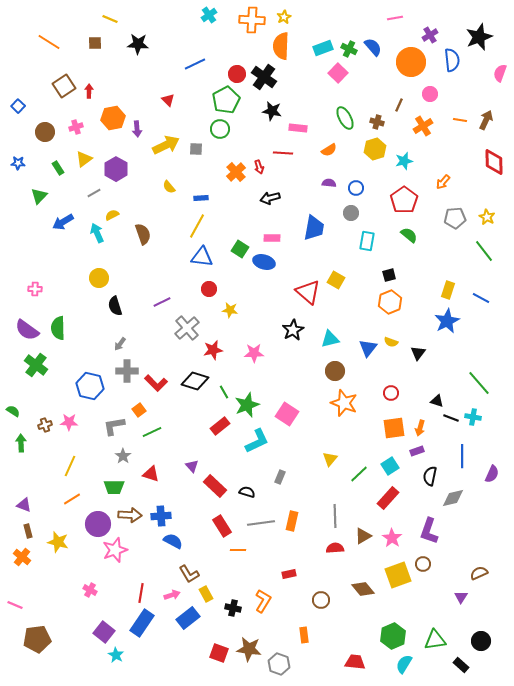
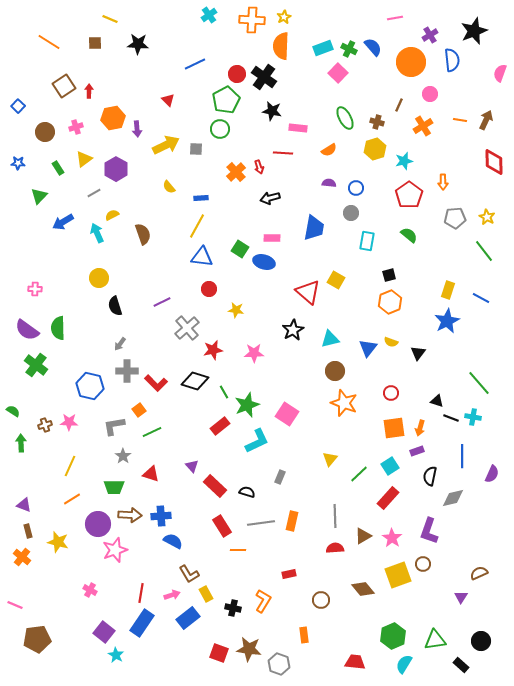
black star at (479, 37): moved 5 px left, 6 px up
orange arrow at (443, 182): rotated 42 degrees counterclockwise
red pentagon at (404, 200): moved 5 px right, 5 px up
yellow star at (230, 310): moved 6 px right
